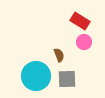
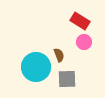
cyan circle: moved 9 px up
